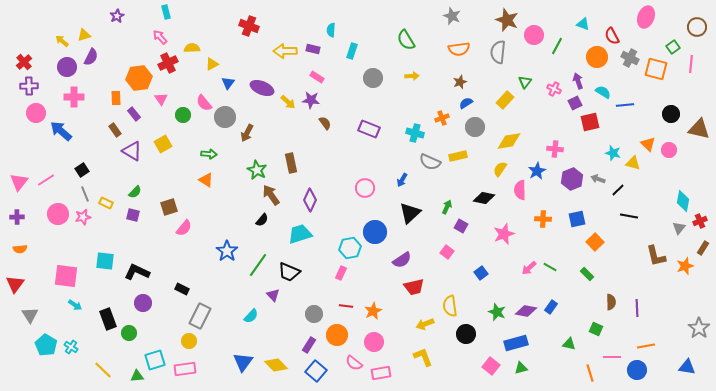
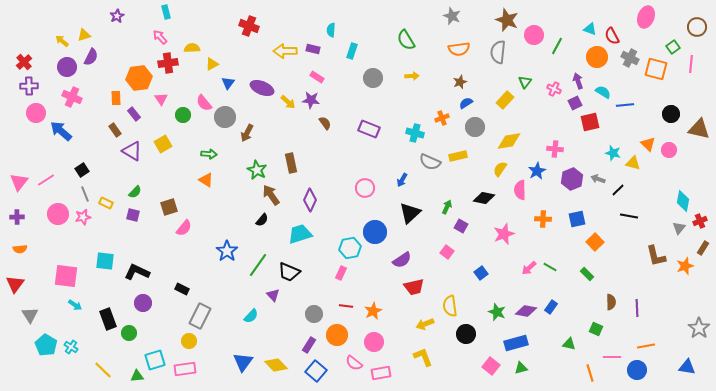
cyan triangle at (583, 24): moved 7 px right, 5 px down
red cross at (168, 63): rotated 18 degrees clockwise
pink cross at (74, 97): moved 2 px left; rotated 24 degrees clockwise
